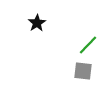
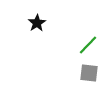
gray square: moved 6 px right, 2 px down
